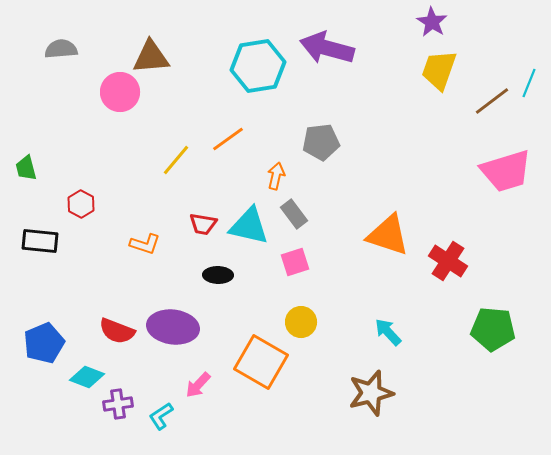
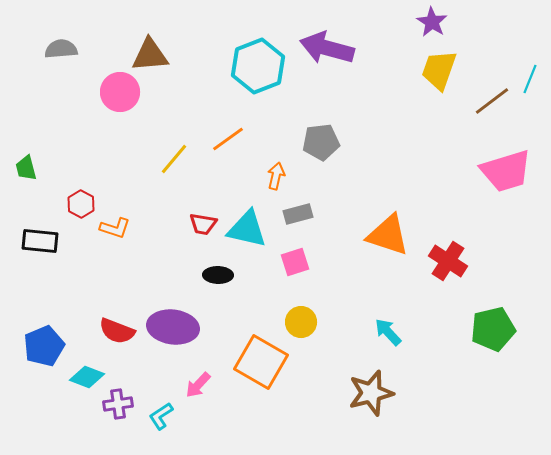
brown triangle: moved 1 px left, 2 px up
cyan hexagon: rotated 12 degrees counterclockwise
cyan line: moved 1 px right, 4 px up
yellow line: moved 2 px left, 1 px up
gray rectangle: moved 4 px right; rotated 68 degrees counterclockwise
cyan triangle: moved 2 px left, 3 px down
orange L-shape: moved 30 px left, 16 px up
green pentagon: rotated 18 degrees counterclockwise
blue pentagon: moved 3 px down
